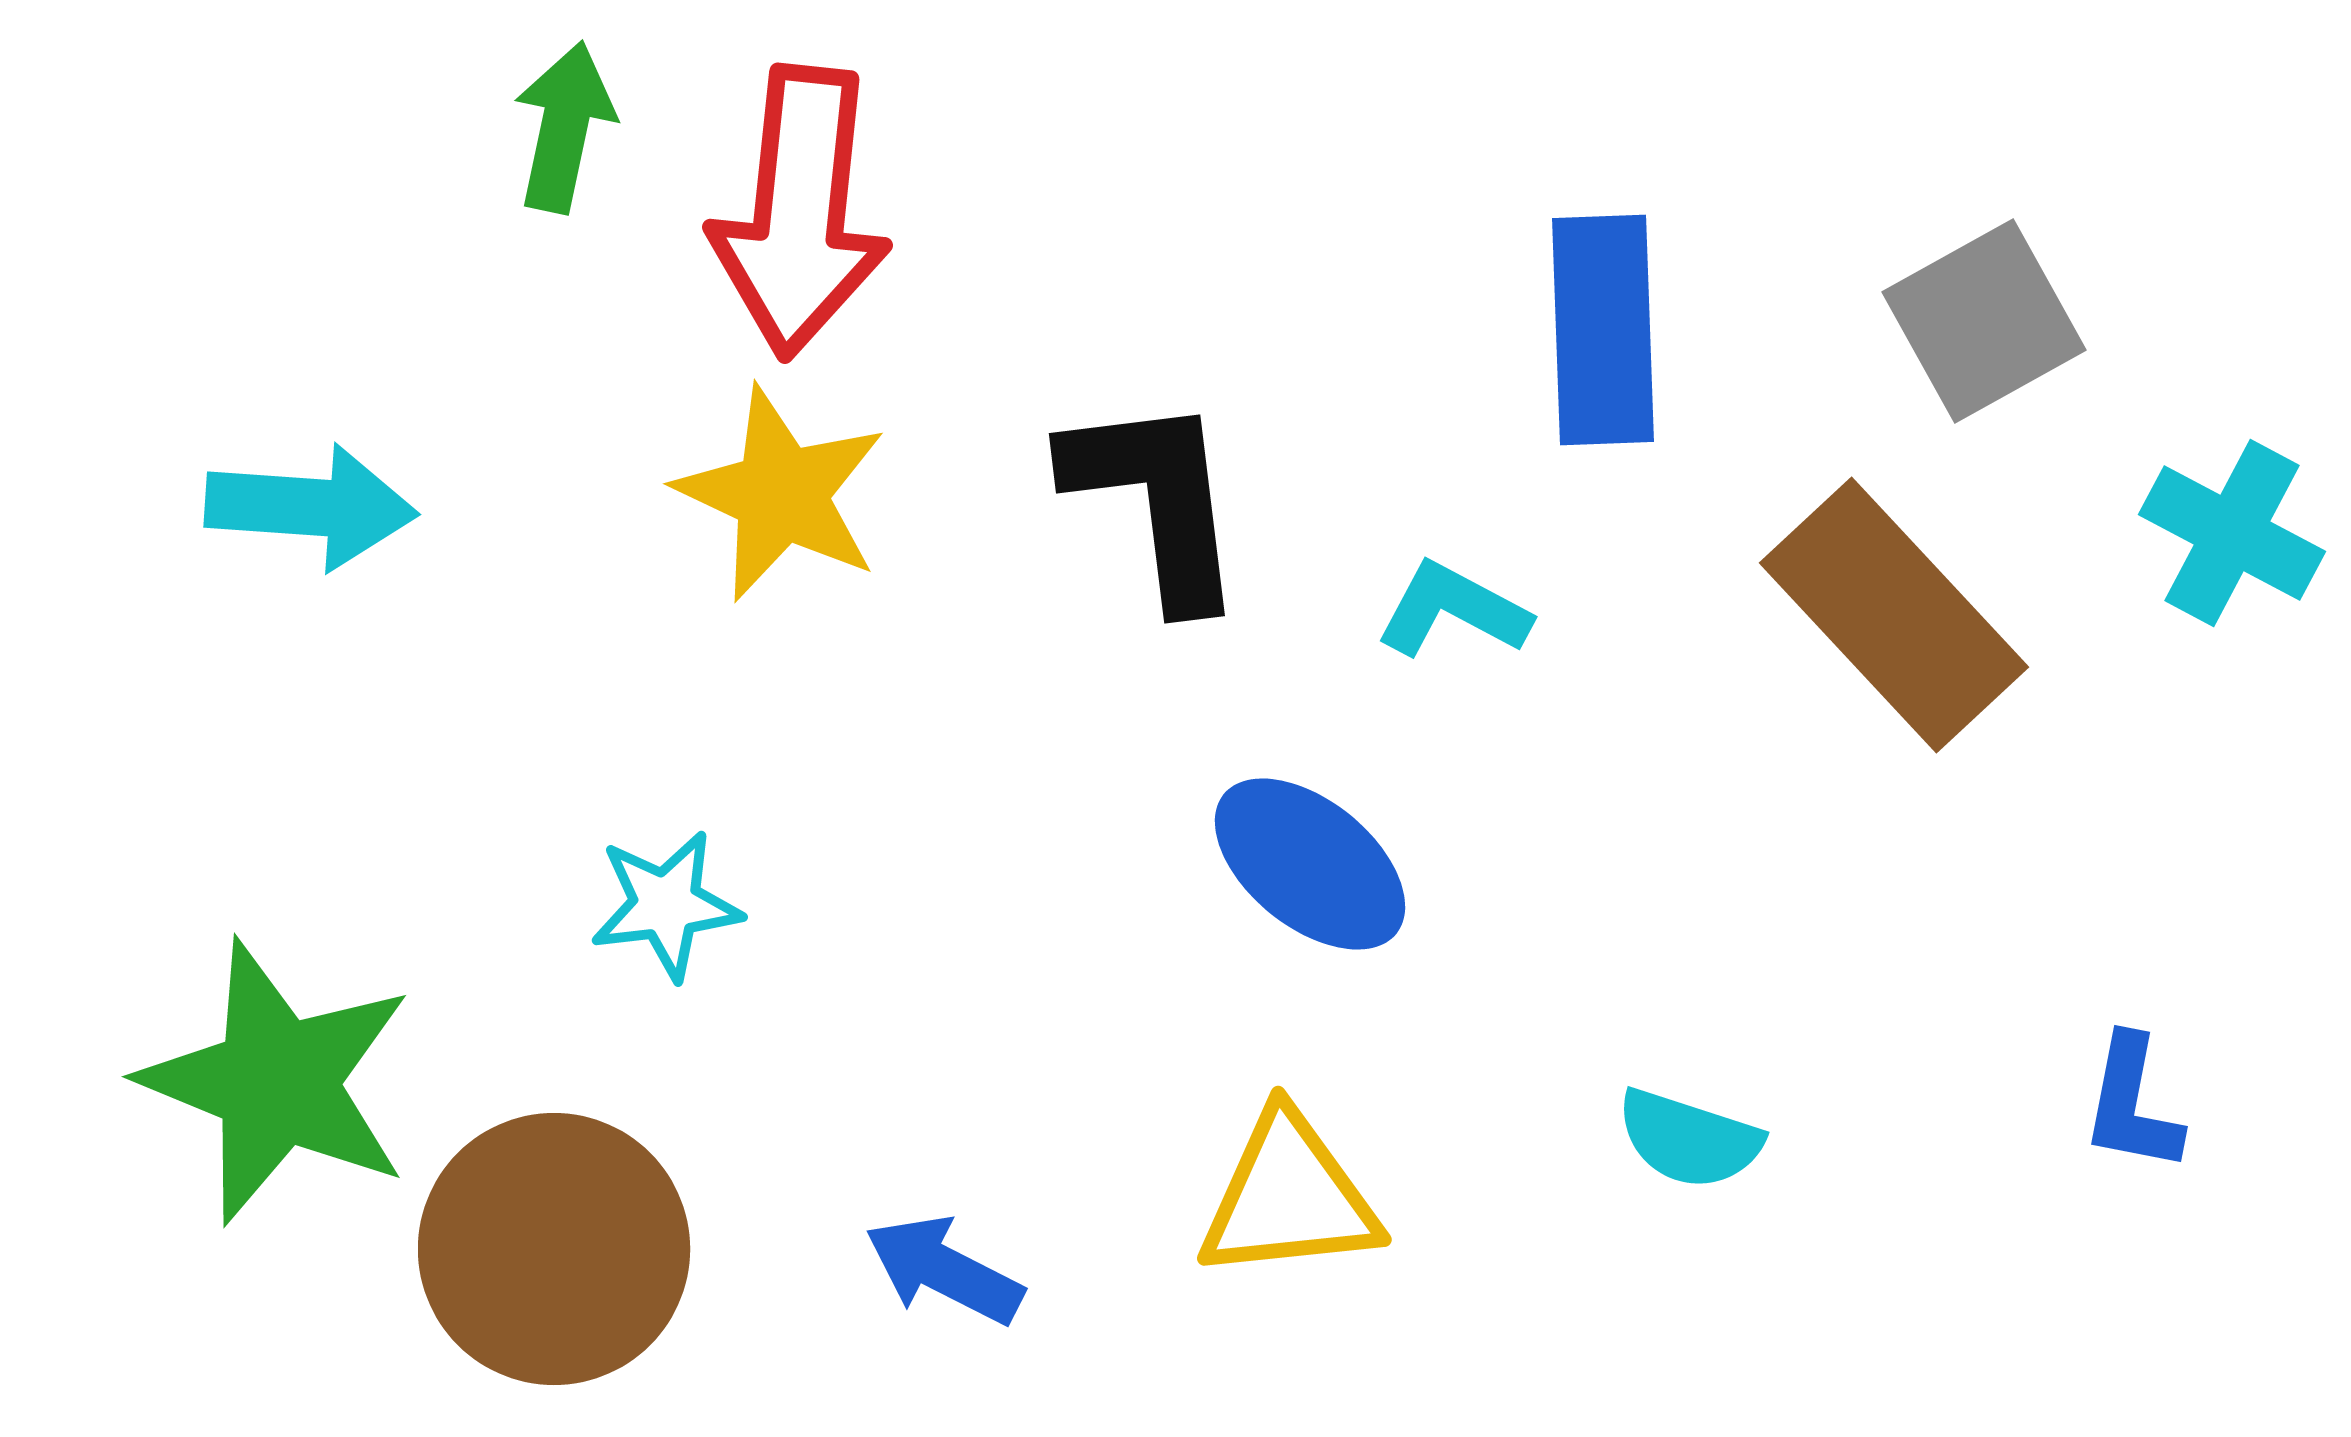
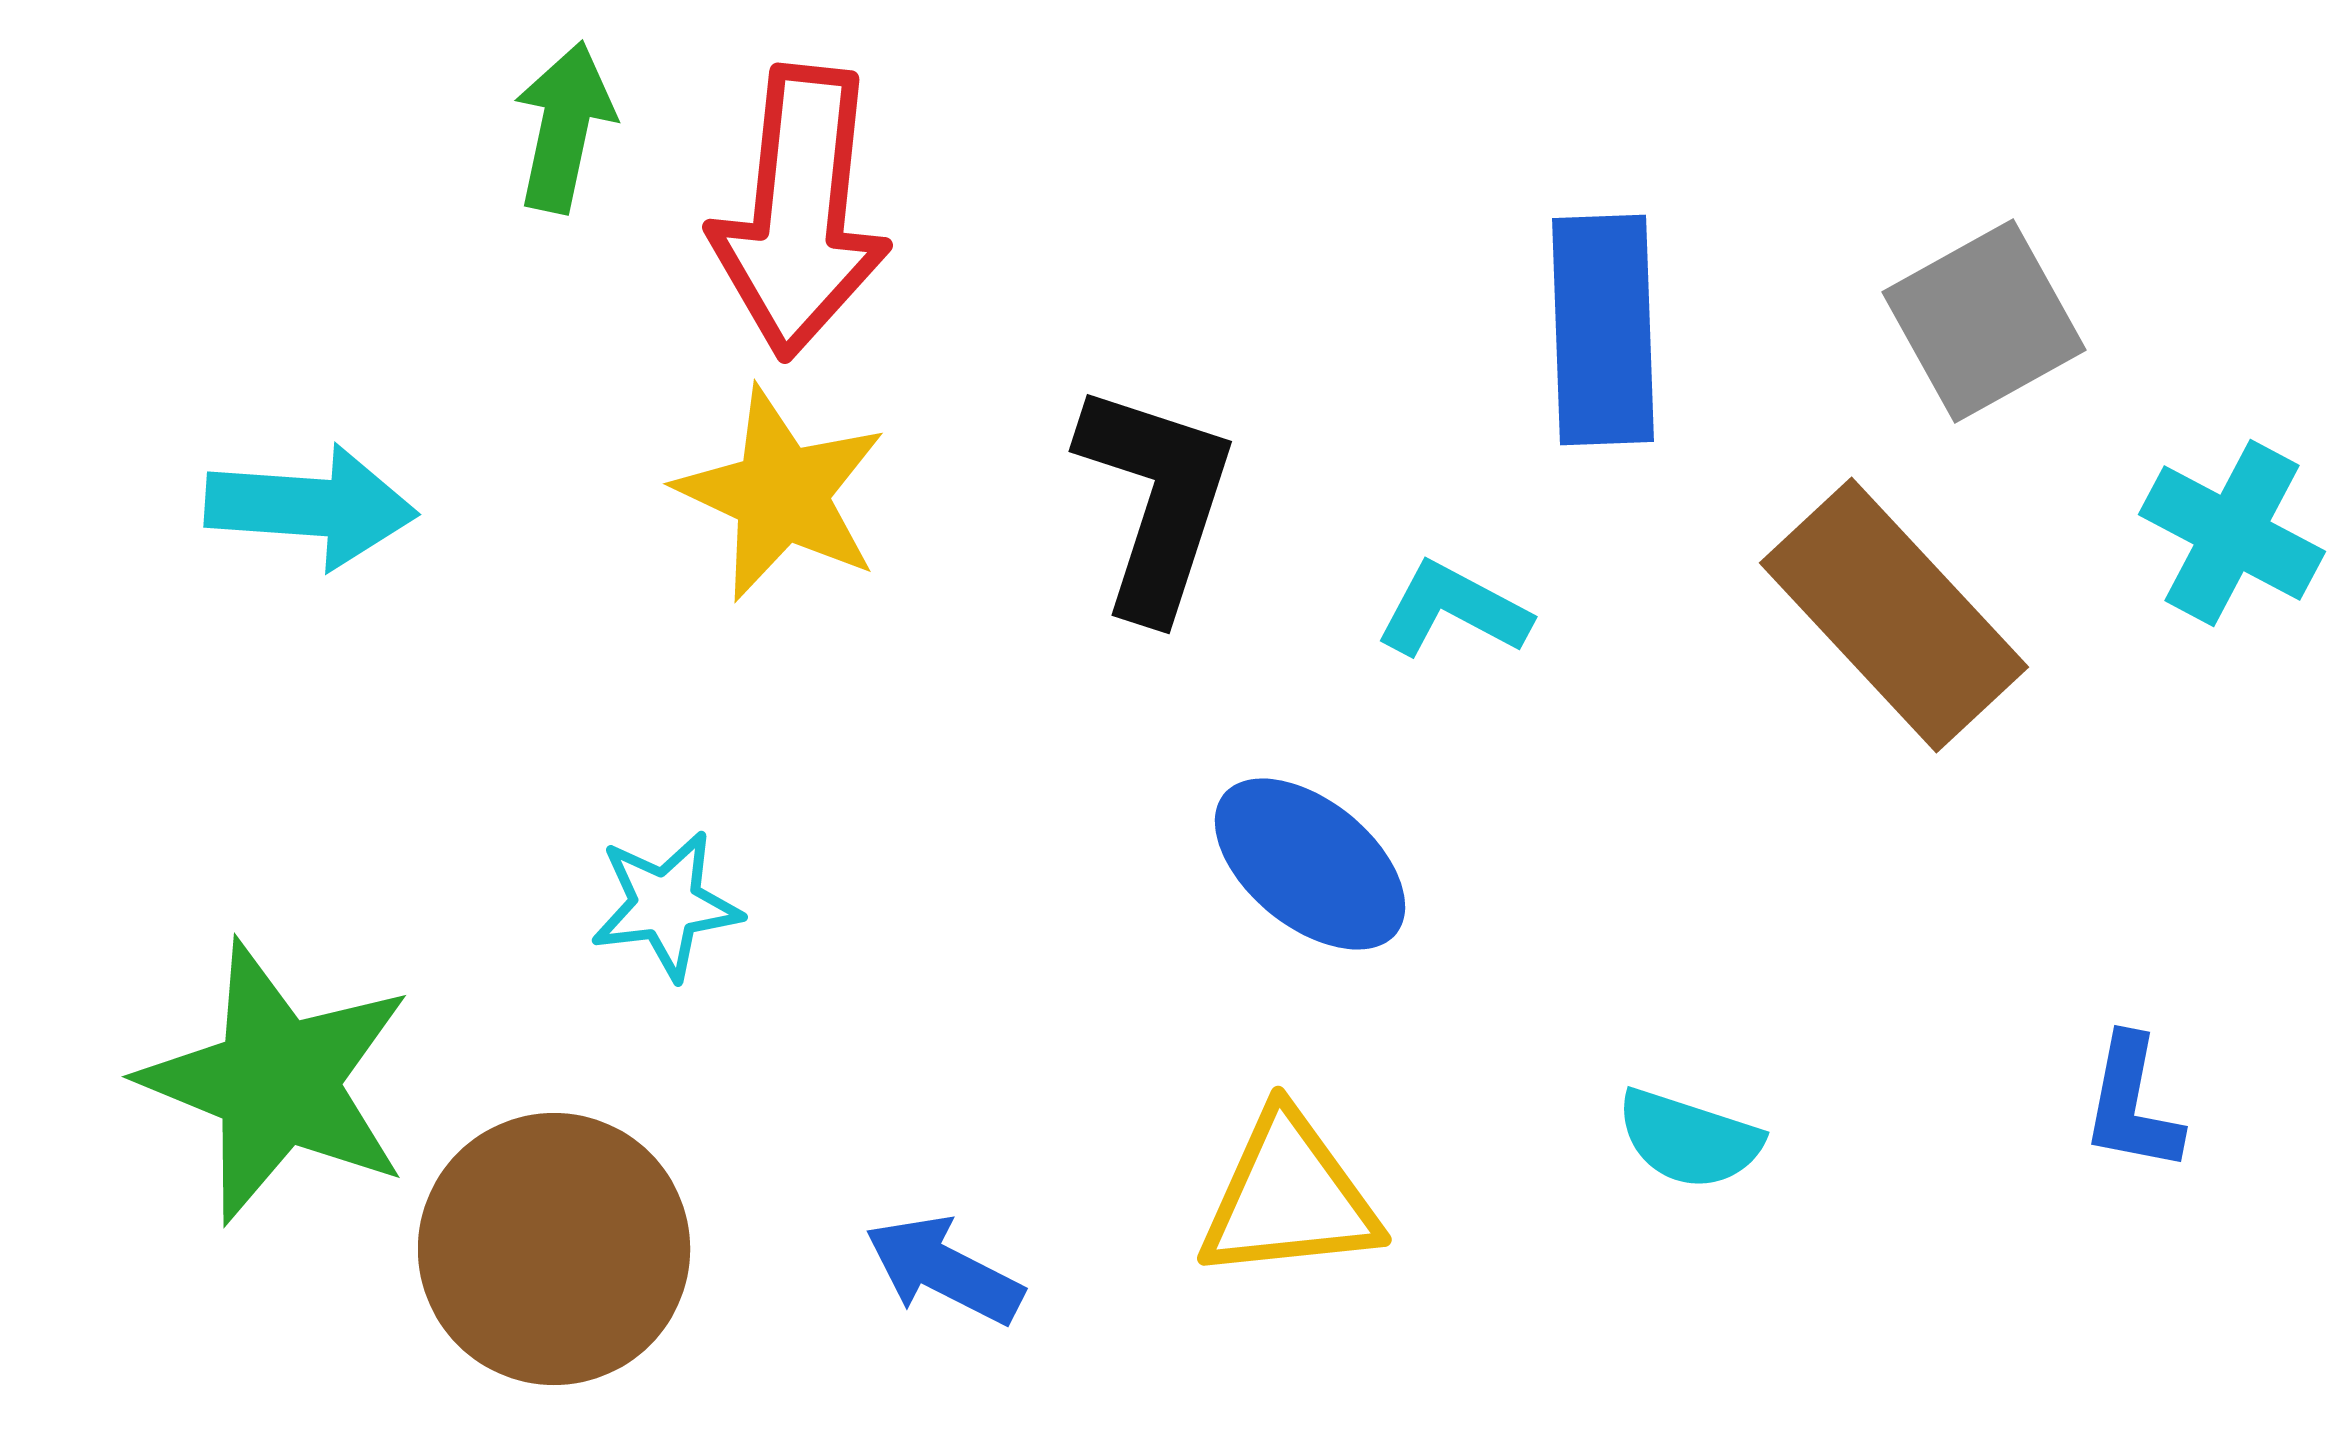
black L-shape: rotated 25 degrees clockwise
